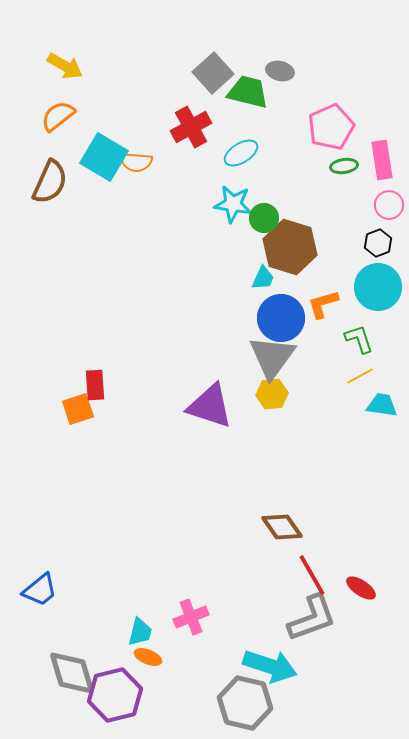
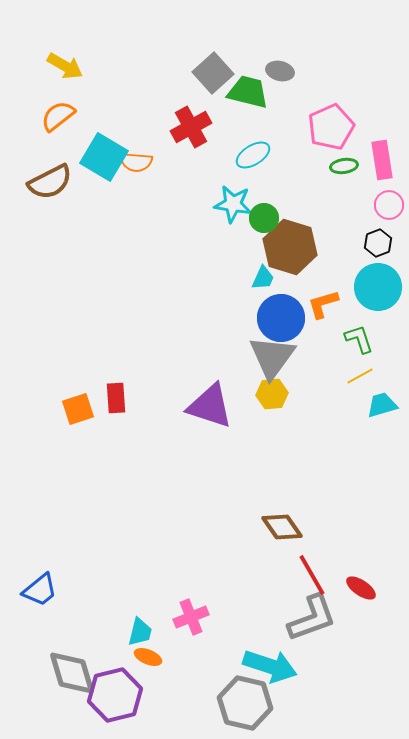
cyan ellipse at (241, 153): moved 12 px right, 2 px down
brown semicircle at (50, 182): rotated 39 degrees clockwise
red rectangle at (95, 385): moved 21 px right, 13 px down
cyan trapezoid at (382, 405): rotated 24 degrees counterclockwise
